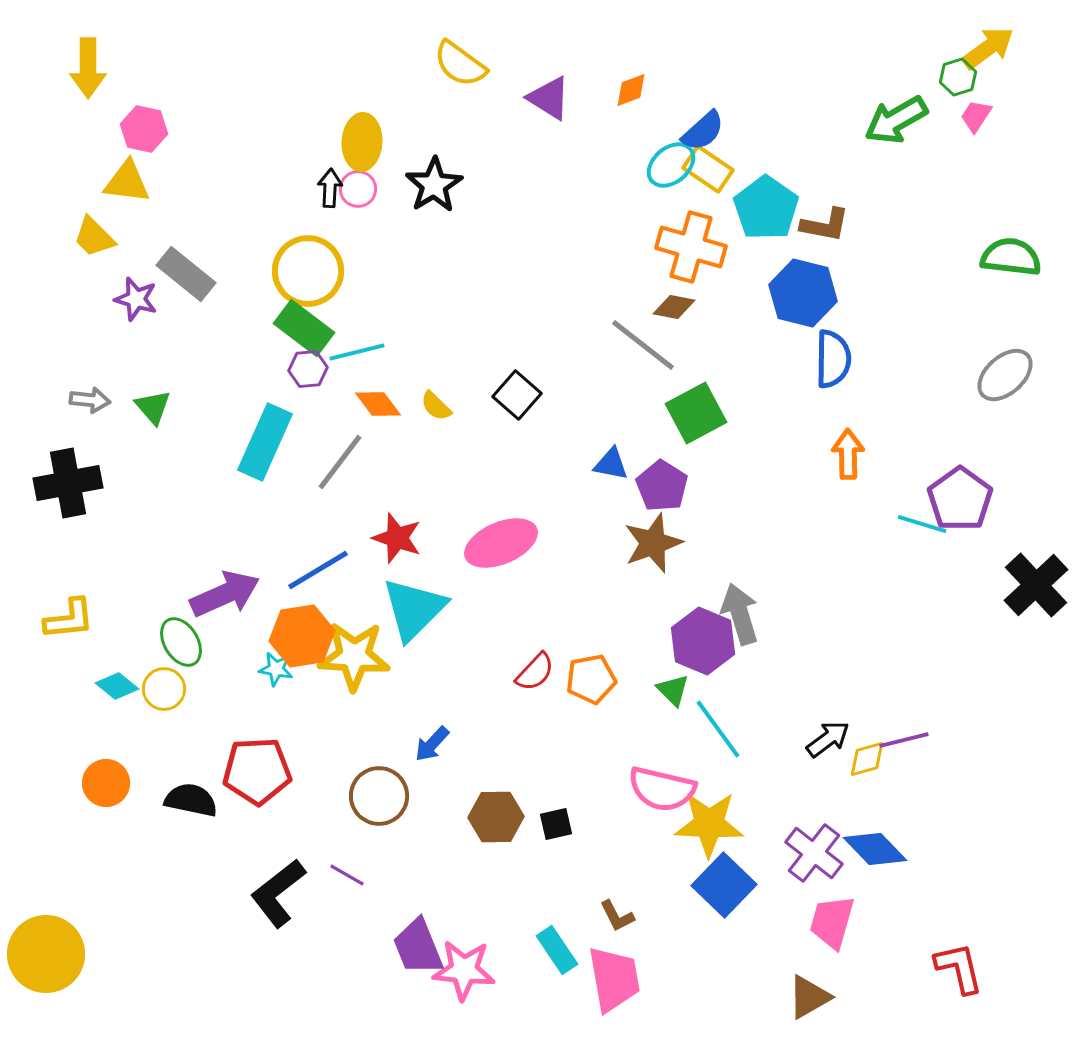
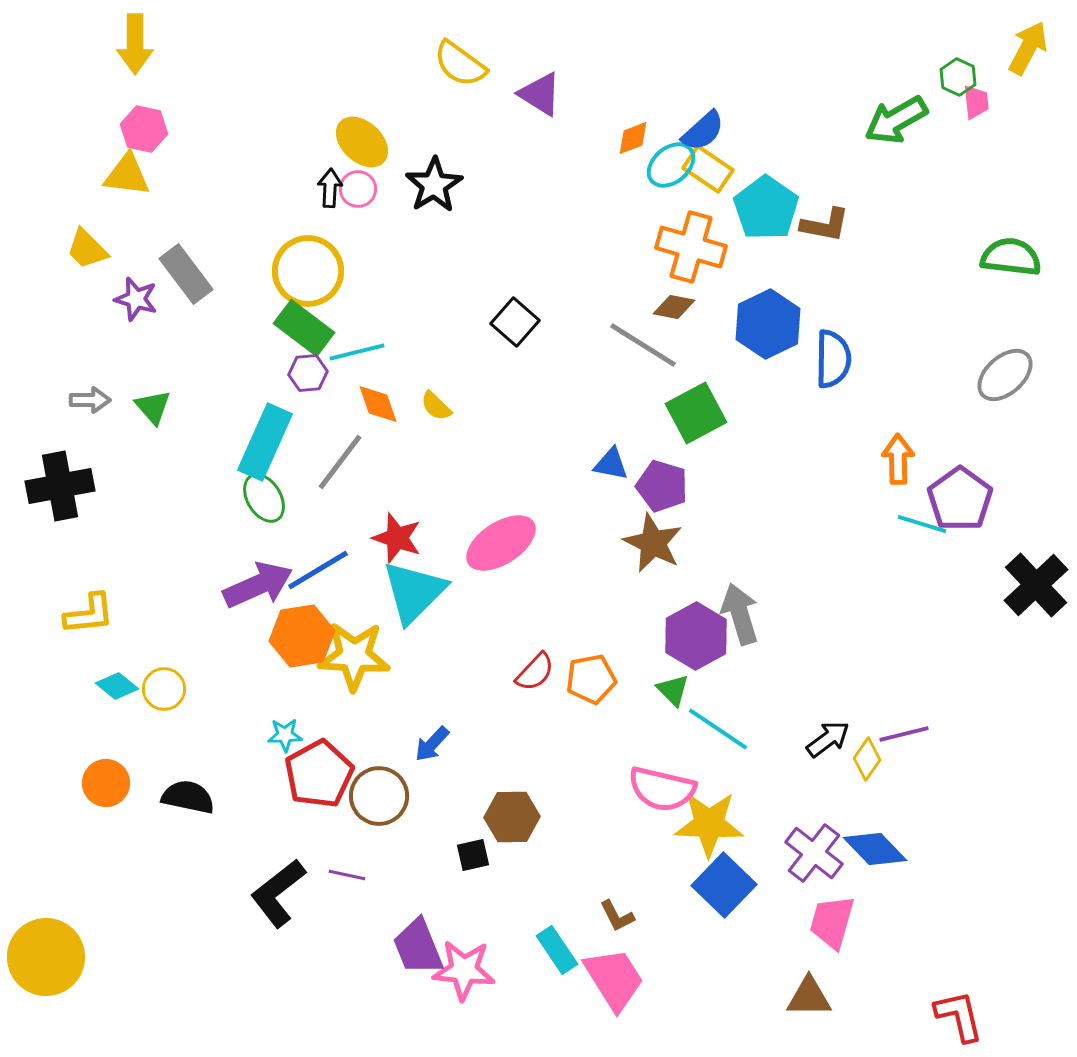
yellow arrow at (988, 48): moved 40 px right; rotated 26 degrees counterclockwise
yellow arrow at (88, 68): moved 47 px right, 24 px up
green hexagon at (958, 77): rotated 18 degrees counterclockwise
orange diamond at (631, 90): moved 2 px right, 48 px down
purple triangle at (549, 98): moved 9 px left, 4 px up
pink trapezoid at (976, 116): moved 14 px up; rotated 141 degrees clockwise
yellow ellipse at (362, 142): rotated 50 degrees counterclockwise
yellow triangle at (127, 182): moved 7 px up
yellow trapezoid at (94, 237): moved 7 px left, 12 px down
gray rectangle at (186, 274): rotated 14 degrees clockwise
blue hexagon at (803, 293): moved 35 px left, 31 px down; rotated 20 degrees clockwise
gray line at (643, 345): rotated 6 degrees counterclockwise
purple hexagon at (308, 369): moved 4 px down
black square at (517, 395): moved 2 px left, 73 px up
gray arrow at (90, 400): rotated 6 degrees counterclockwise
orange diamond at (378, 404): rotated 18 degrees clockwise
orange arrow at (848, 454): moved 50 px right, 5 px down
black cross at (68, 483): moved 8 px left, 3 px down
purple pentagon at (662, 486): rotated 15 degrees counterclockwise
pink ellipse at (501, 543): rotated 10 degrees counterclockwise
brown star at (653, 543): rotated 26 degrees counterclockwise
purple arrow at (225, 594): moved 33 px right, 9 px up
cyan triangle at (414, 609): moved 17 px up
yellow L-shape at (69, 619): moved 20 px right, 5 px up
purple hexagon at (703, 641): moved 7 px left, 5 px up; rotated 8 degrees clockwise
green ellipse at (181, 642): moved 83 px right, 144 px up
cyan star at (276, 669): moved 9 px right, 66 px down; rotated 12 degrees counterclockwise
cyan line at (718, 729): rotated 20 degrees counterclockwise
purple line at (904, 740): moved 6 px up
yellow diamond at (867, 759): rotated 39 degrees counterclockwise
red pentagon at (257, 771): moved 62 px right, 3 px down; rotated 26 degrees counterclockwise
black semicircle at (191, 800): moved 3 px left, 3 px up
brown hexagon at (496, 817): moved 16 px right
black square at (556, 824): moved 83 px left, 31 px down
purple line at (347, 875): rotated 18 degrees counterclockwise
yellow circle at (46, 954): moved 3 px down
red L-shape at (959, 968): moved 48 px down
pink trapezoid at (614, 979): rotated 22 degrees counterclockwise
brown triangle at (809, 997): rotated 30 degrees clockwise
